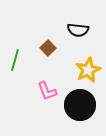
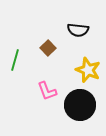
yellow star: rotated 25 degrees counterclockwise
